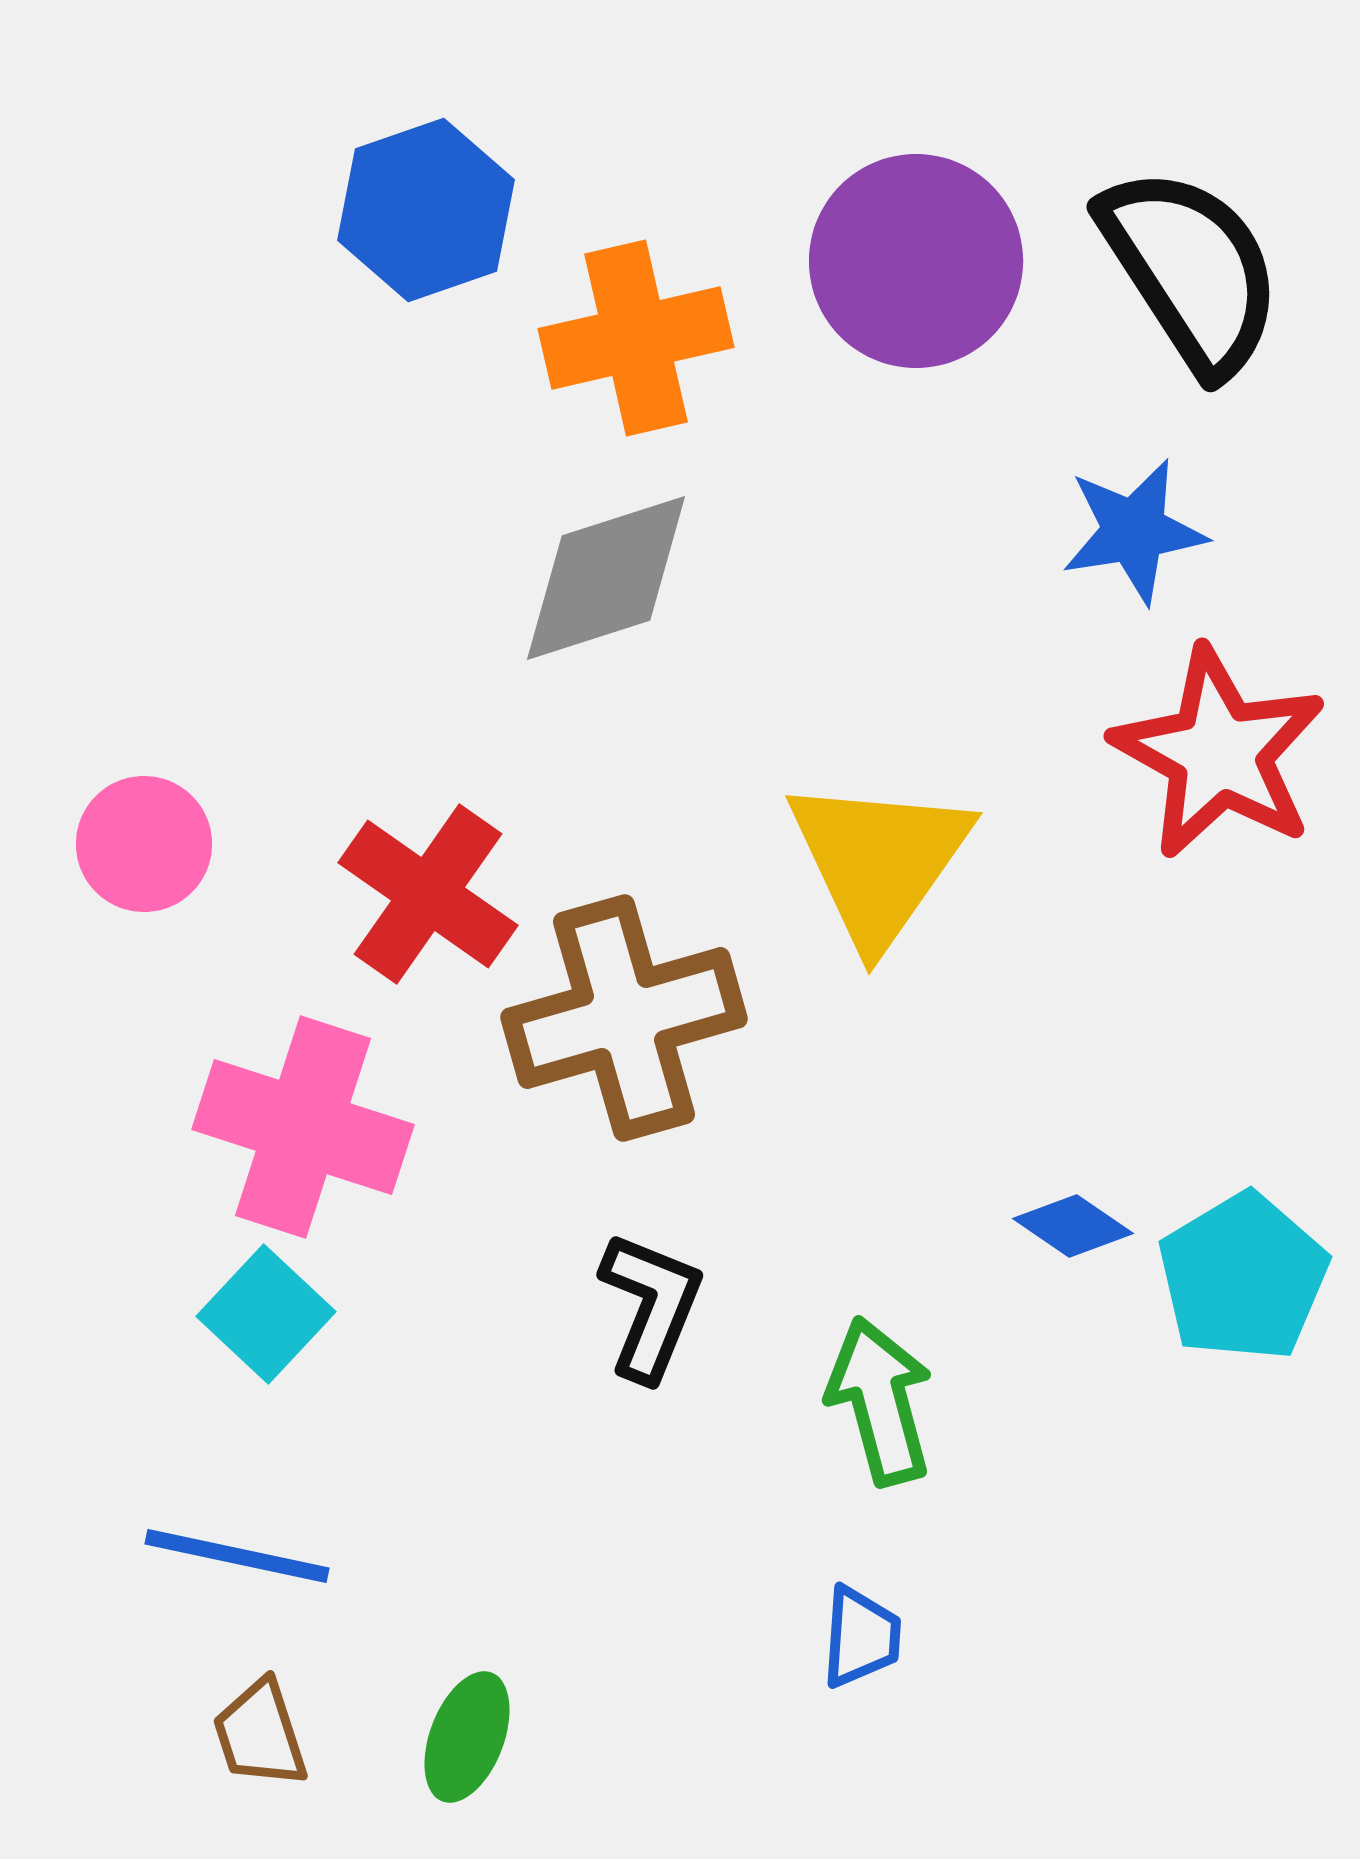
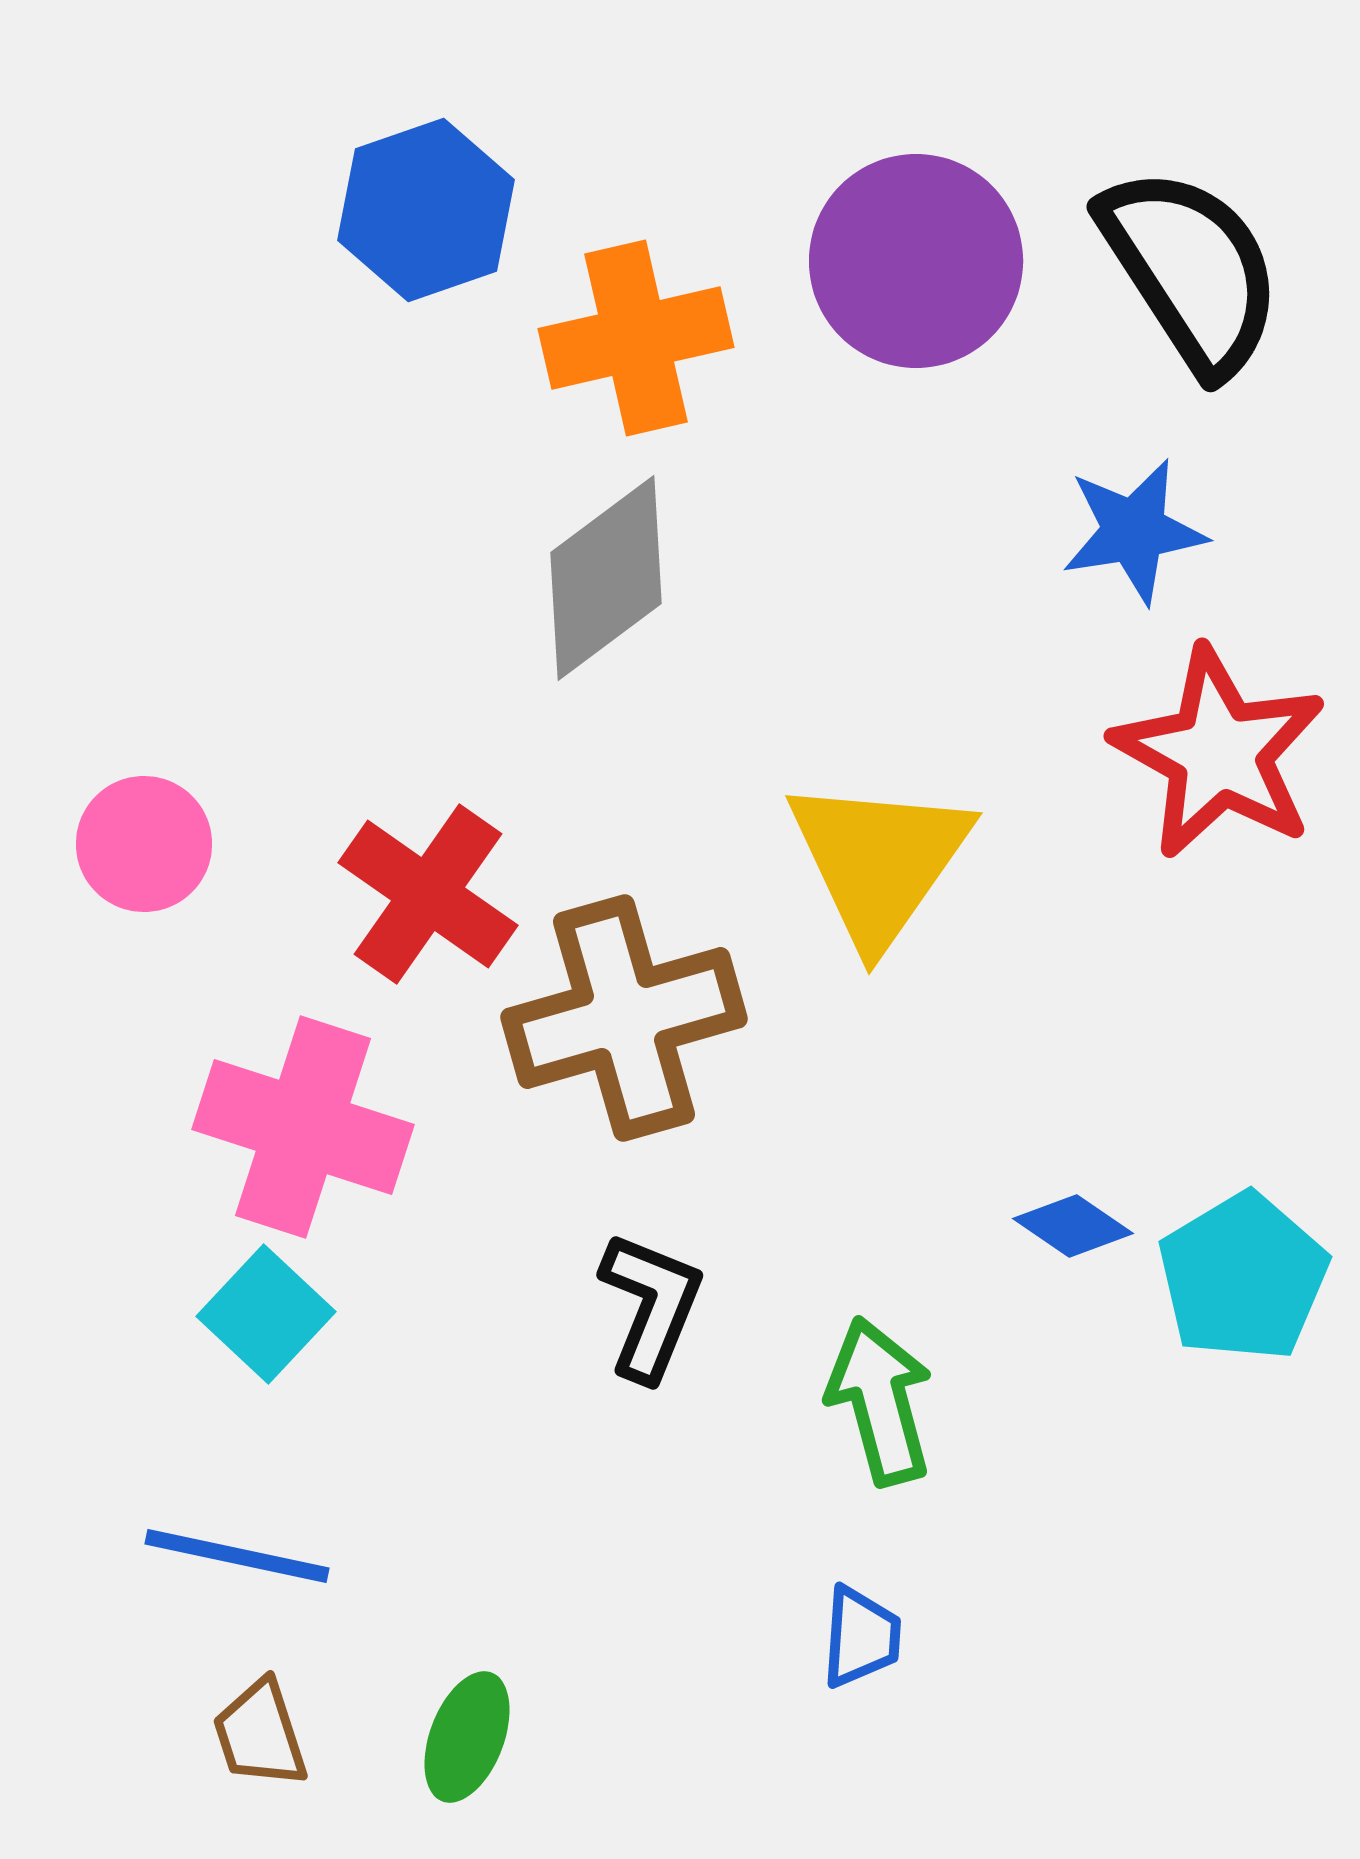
gray diamond: rotated 19 degrees counterclockwise
